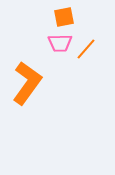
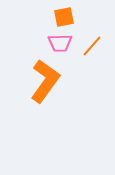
orange line: moved 6 px right, 3 px up
orange L-shape: moved 18 px right, 2 px up
